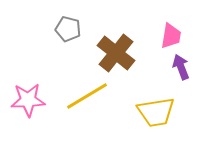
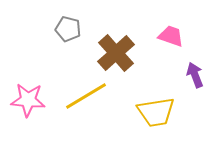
pink trapezoid: rotated 80 degrees counterclockwise
brown cross: rotated 9 degrees clockwise
purple arrow: moved 14 px right, 8 px down
yellow line: moved 1 px left
pink star: rotated 8 degrees clockwise
